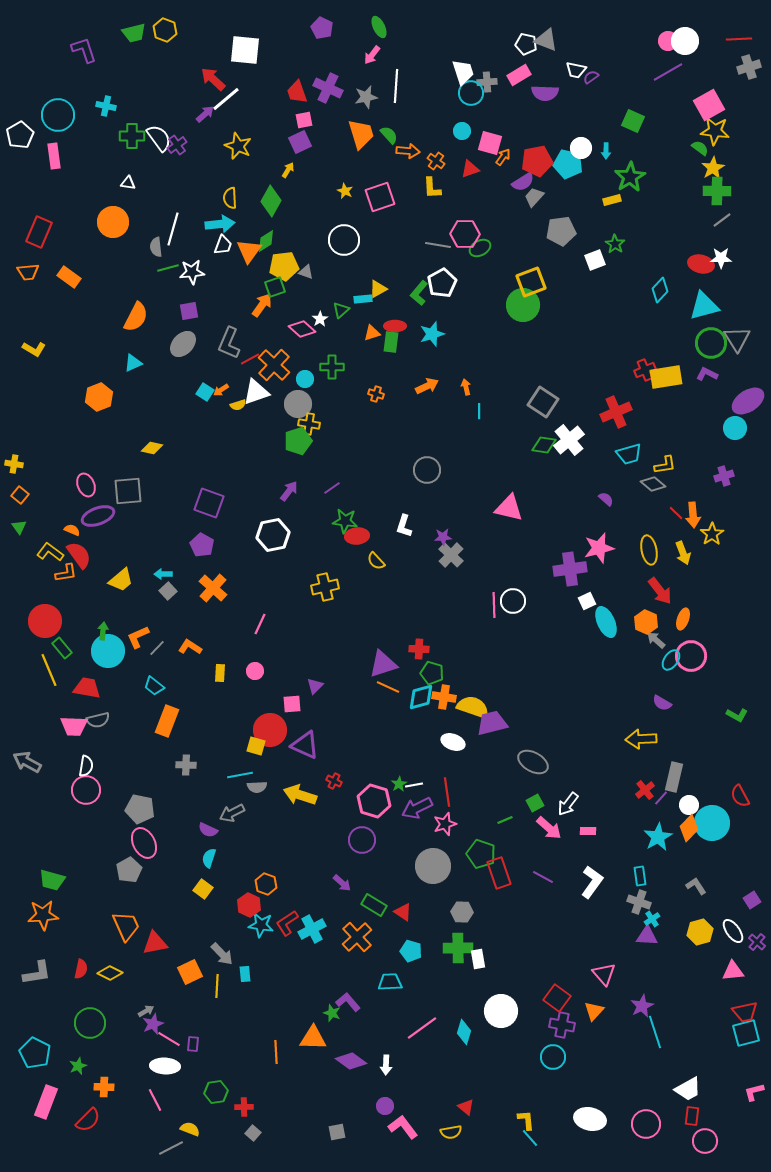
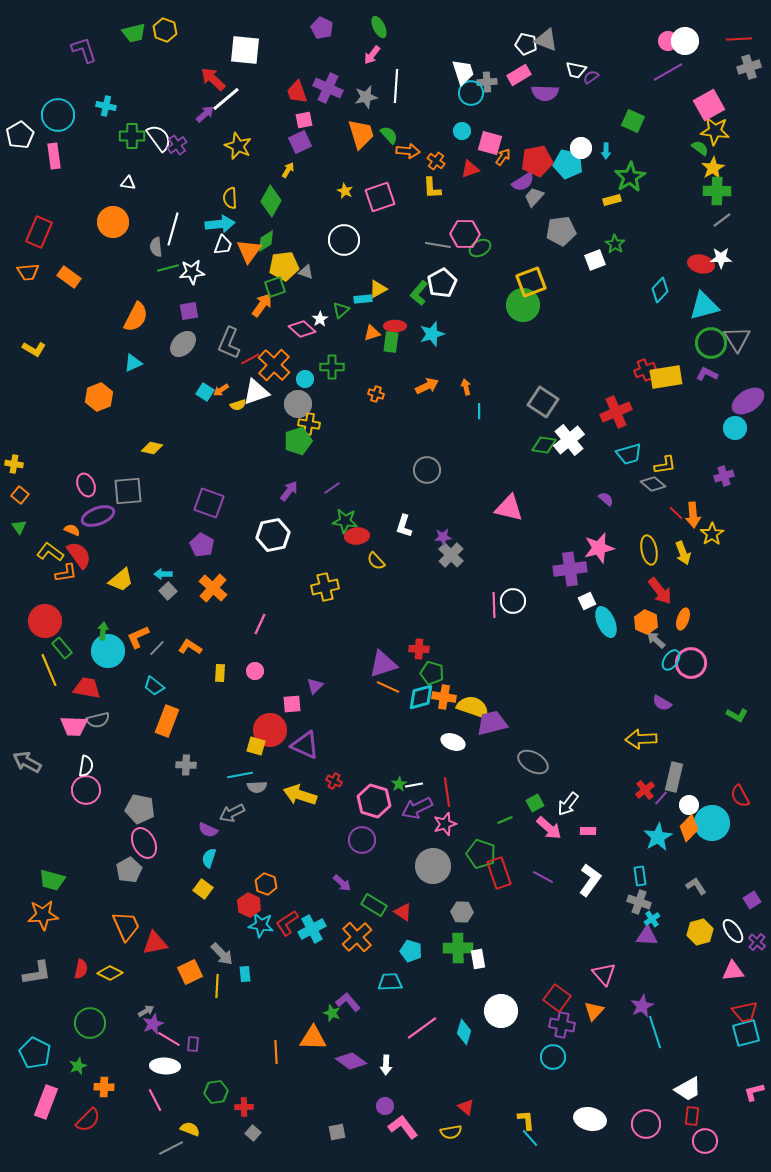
pink circle at (691, 656): moved 7 px down
white L-shape at (592, 882): moved 2 px left, 2 px up
